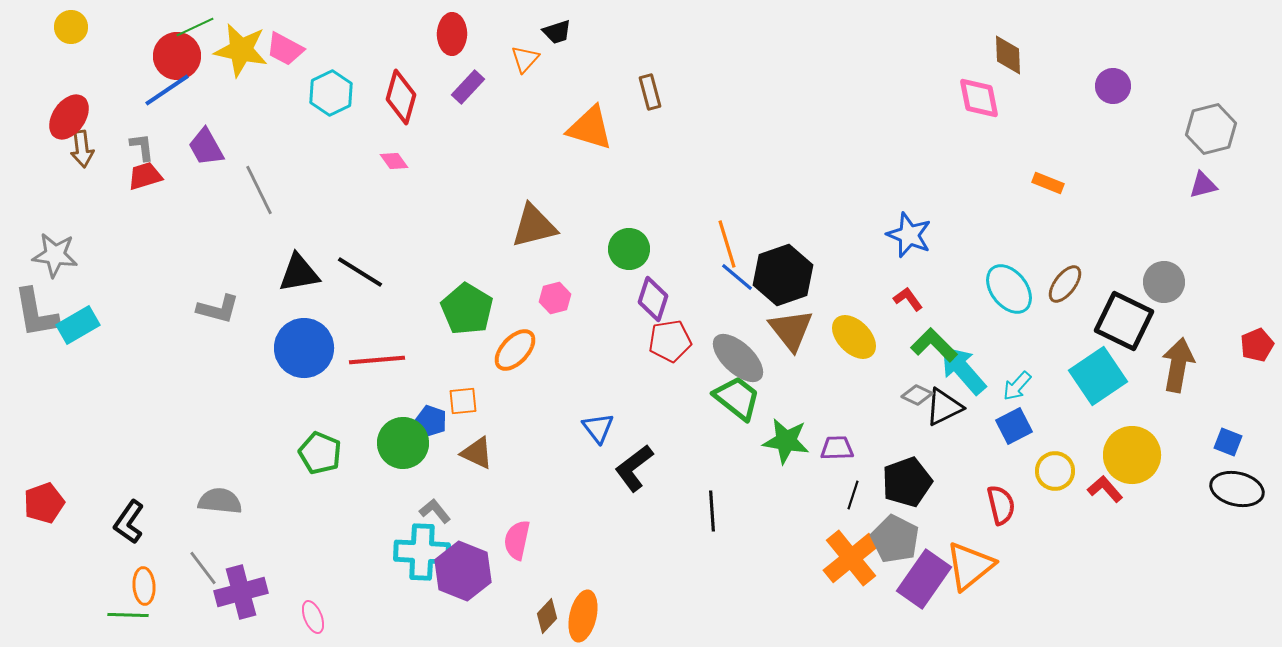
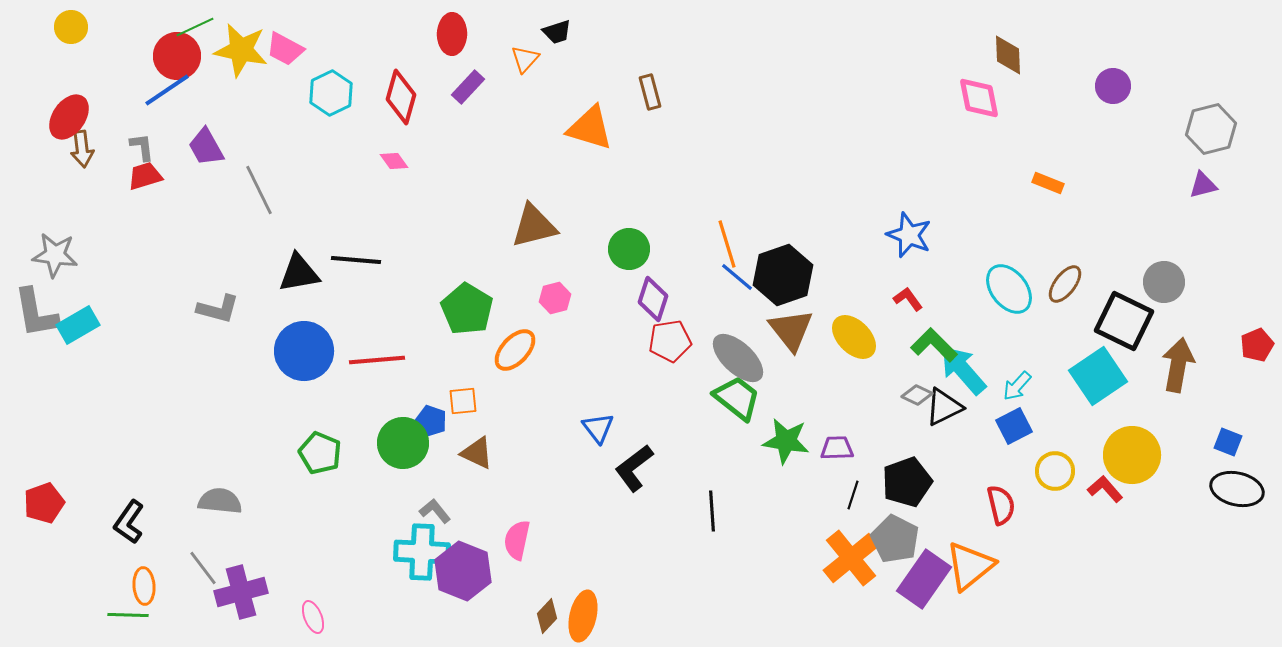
black line at (360, 272): moved 4 px left, 12 px up; rotated 27 degrees counterclockwise
blue circle at (304, 348): moved 3 px down
